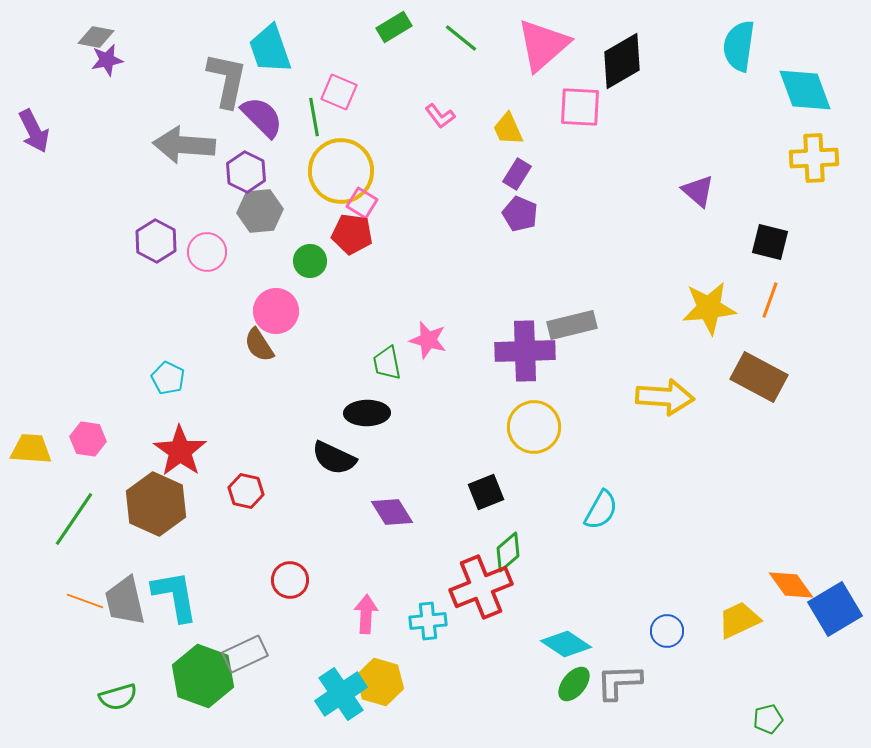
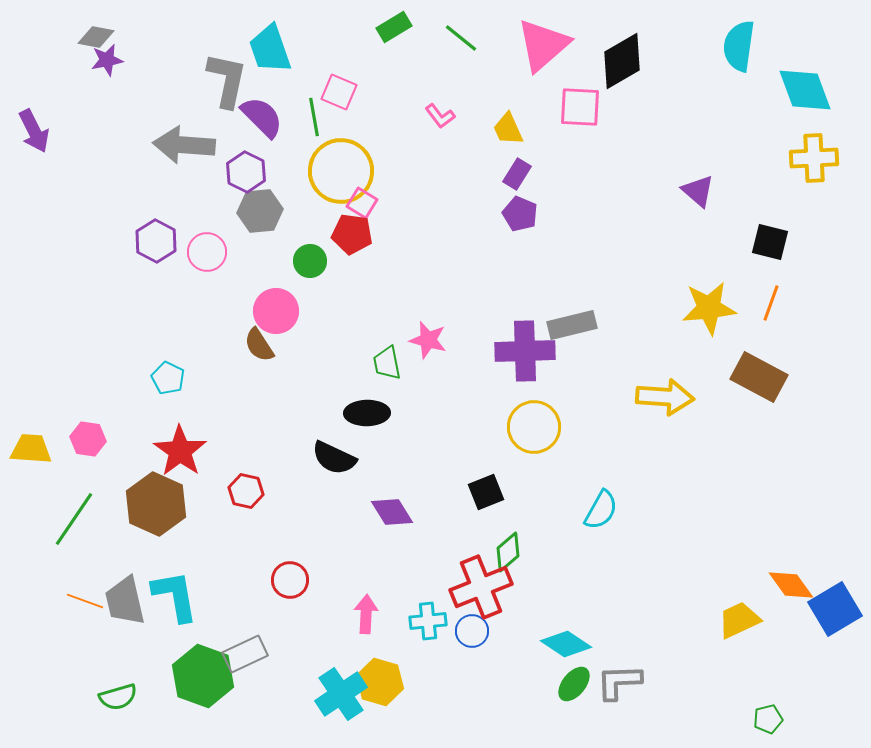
orange line at (770, 300): moved 1 px right, 3 px down
blue circle at (667, 631): moved 195 px left
